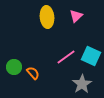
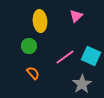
yellow ellipse: moved 7 px left, 4 px down
pink line: moved 1 px left
green circle: moved 15 px right, 21 px up
